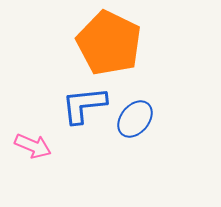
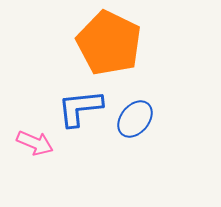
blue L-shape: moved 4 px left, 3 px down
pink arrow: moved 2 px right, 3 px up
